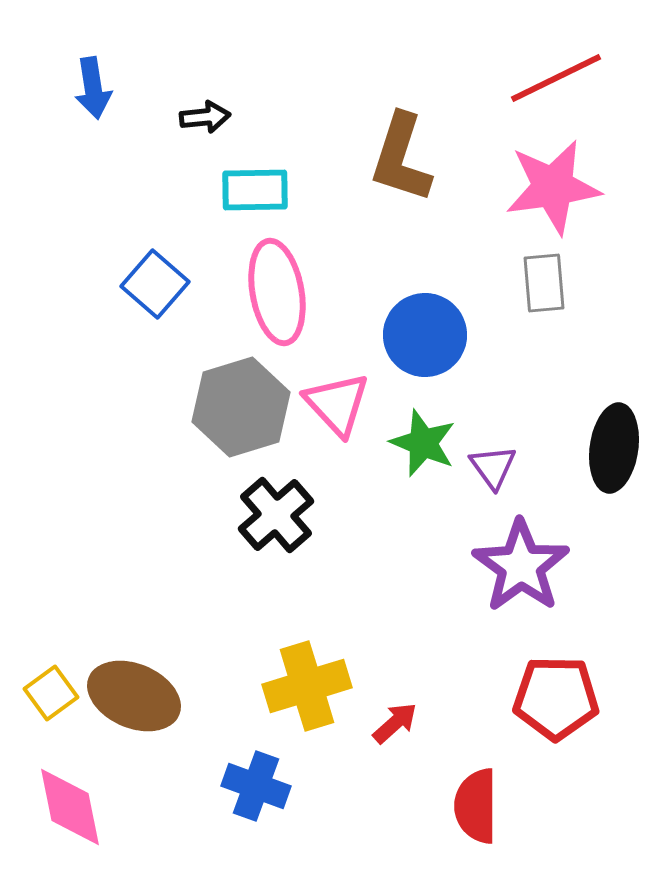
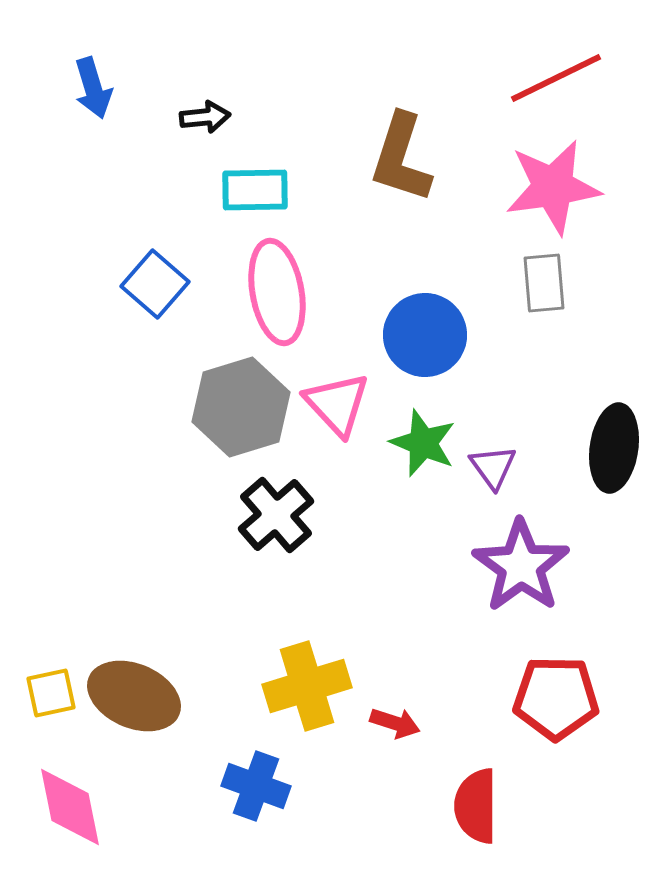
blue arrow: rotated 8 degrees counterclockwise
yellow square: rotated 24 degrees clockwise
red arrow: rotated 60 degrees clockwise
